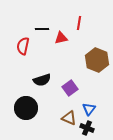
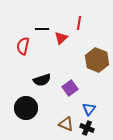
red triangle: rotated 32 degrees counterclockwise
brown triangle: moved 3 px left, 6 px down
